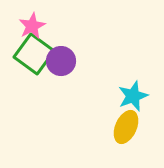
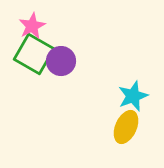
green square: rotated 6 degrees counterclockwise
